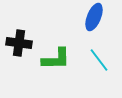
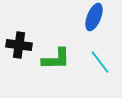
black cross: moved 2 px down
cyan line: moved 1 px right, 2 px down
